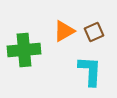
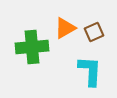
orange triangle: moved 1 px right, 3 px up
green cross: moved 8 px right, 3 px up
